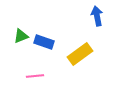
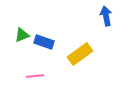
blue arrow: moved 9 px right
green triangle: moved 1 px right, 1 px up
